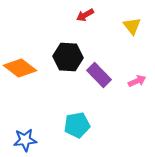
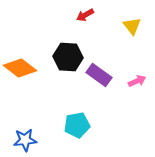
purple rectangle: rotated 10 degrees counterclockwise
